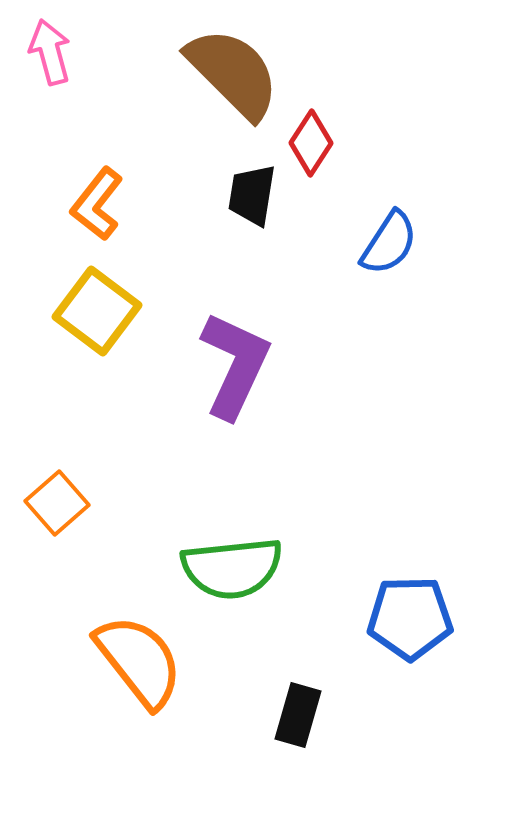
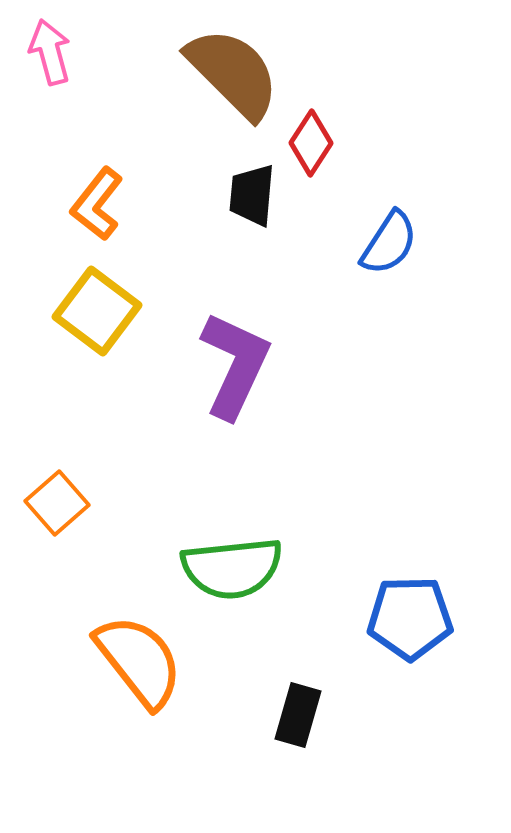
black trapezoid: rotated 4 degrees counterclockwise
